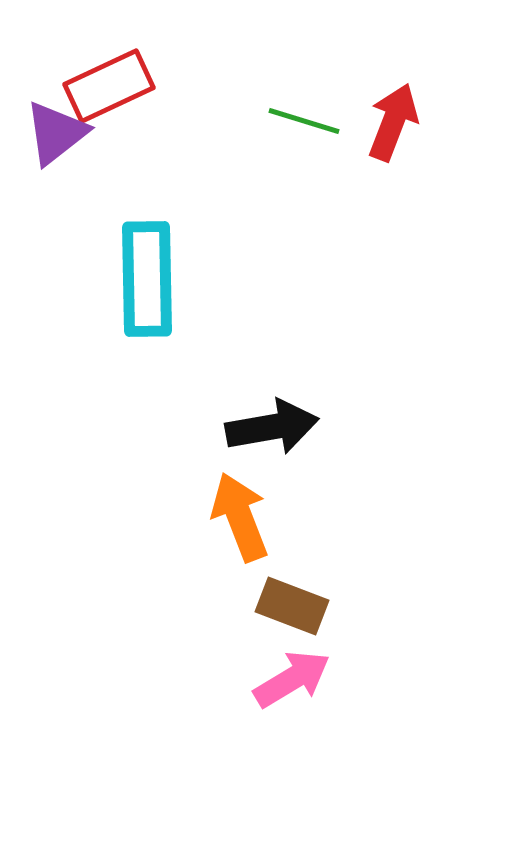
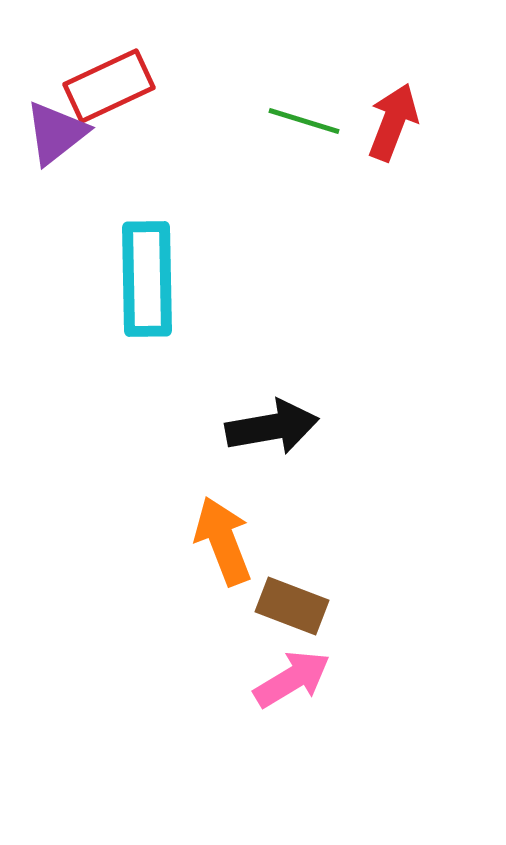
orange arrow: moved 17 px left, 24 px down
